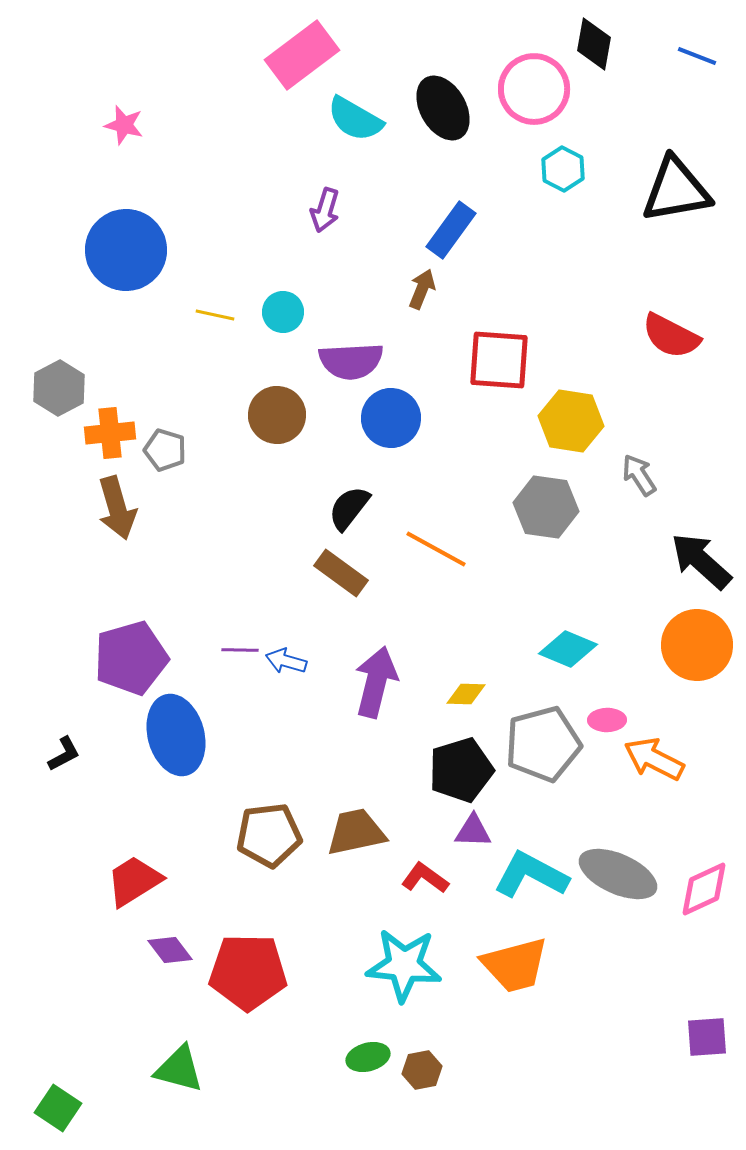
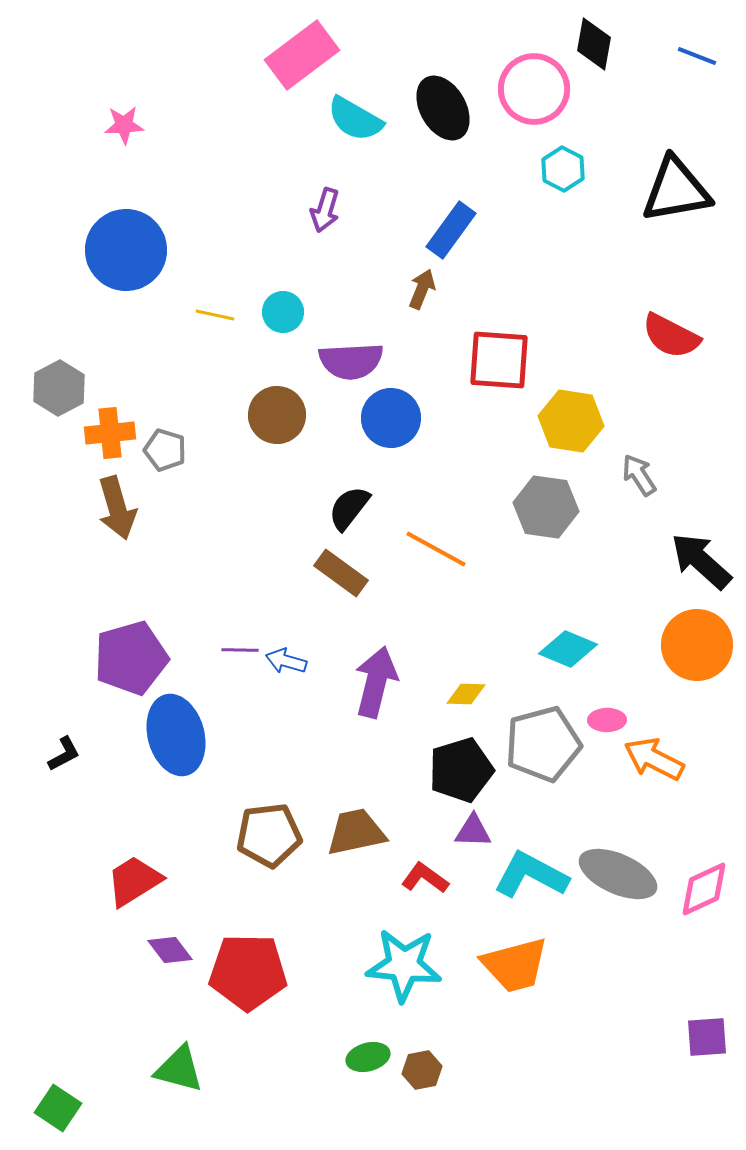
pink star at (124, 125): rotated 18 degrees counterclockwise
